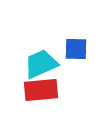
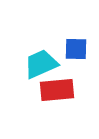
red rectangle: moved 16 px right
